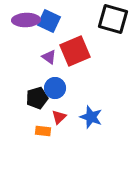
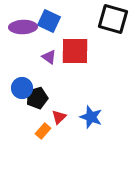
purple ellipse: moved 3 px left, 7 px down
red square: rotated 24 degrees clockwise
blue circle: moved 33 px left
orange rectangle: rotated 56 degrees counterclockwise
